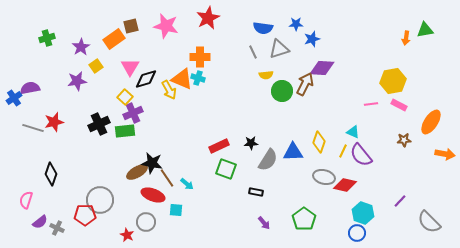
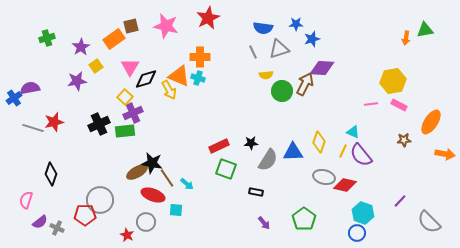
orange triangle at (182, 79): moved 3 px left, 3 px up
